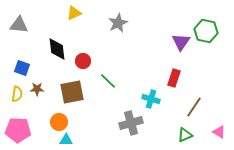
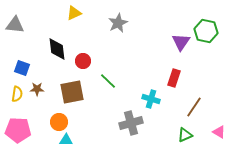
gray triangle: moved 4 px left
